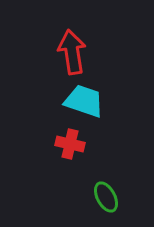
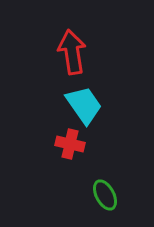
cyan trapezoid: moved 4 px down; rotated 36 degrees clockwise
green ellipse: moved 1 px left, 2 px up
